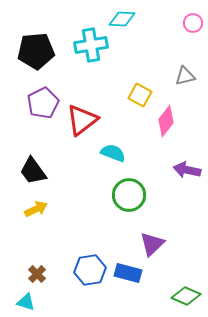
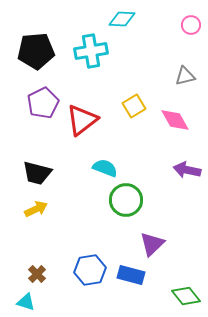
pink circle: moved 2 px left, 2 px down
cyan cross: moved 6 px down
yellow square: moved 6 px left, 11 px down; rotated 30 degrees clockwise
pink diamond: moved 9 px right, 1 px up; rotated 68 degrees counterclockwise
cyan semicircle: moved 8 px left, 15 px down
black trapezoid: moved 4 px right, 2 px down; rotated 40 degrees counterclockwise
green circle: moved 3 px left, 5 px down
blue rectangle: moved 3 px right, 2 px down
green diamond: rotated 28 degrees clockwise
